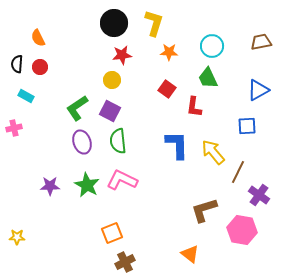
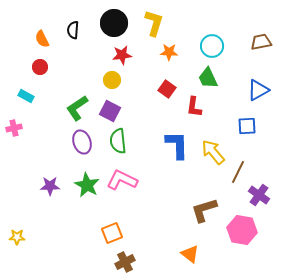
orange semicircle: moved 4 px right, 1 px down
black semicircle: moved 56 px right, 34 px up
